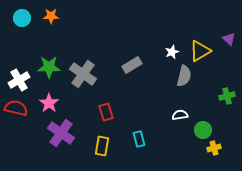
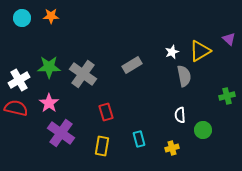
gray semicircle: rotated 25 degrees counterclockwise
white semicircle: rotated 84 degrees counterclockwise
yellow cross: moved 42 px left
